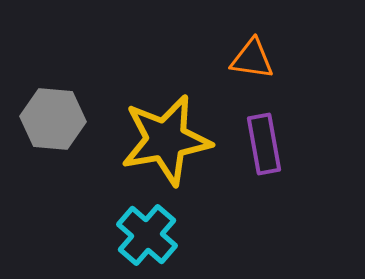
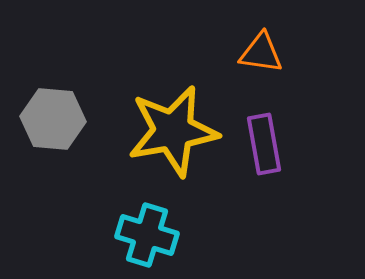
orange triangle: moved 9 px right, 6 px up
yellow star: moved 7 px right, 9 px up
cyan cross: rotated 24 degrees counterclockwise
